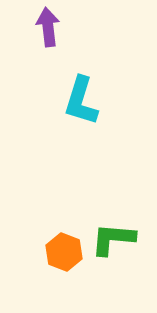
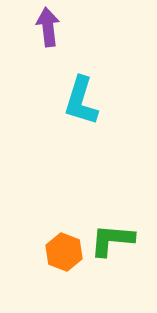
green L-shape: moved 1 px left, 1 px down
